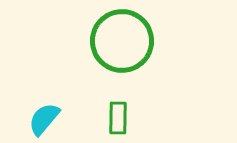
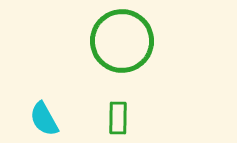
cyan semicircle: rotated 69 degrees counterclockwise
